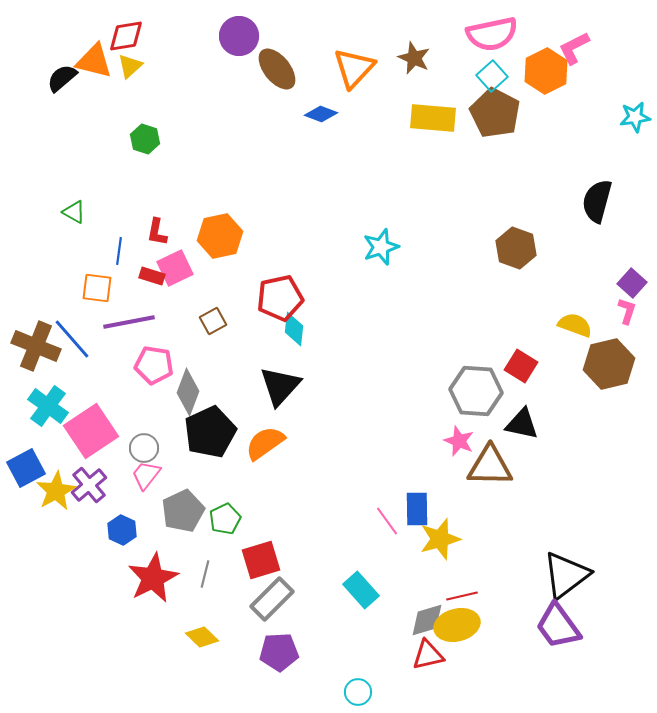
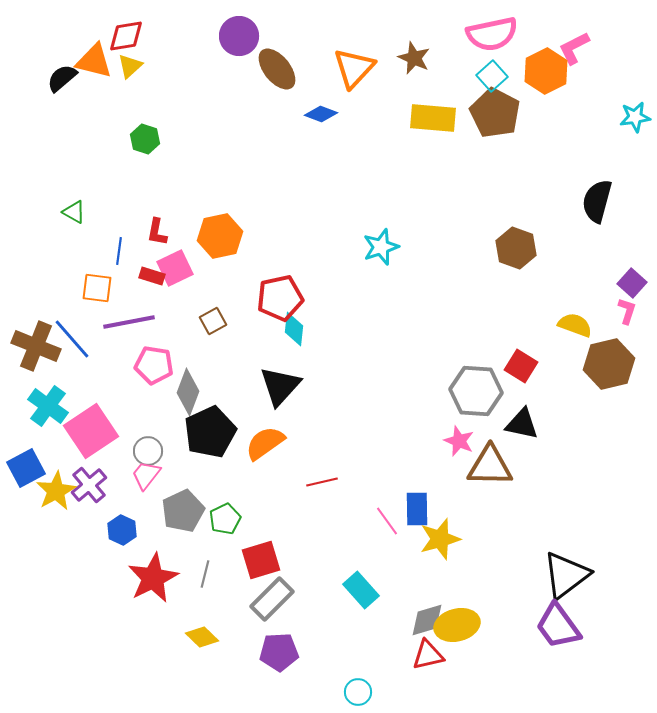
gray circle at (144, 448): moved 4 px right, 3 px down
red line at (462, 596): moved 140 px left, 114 px up
